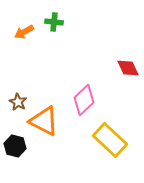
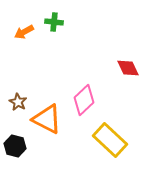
orange triangle: moved 3 px right, 2 px up
